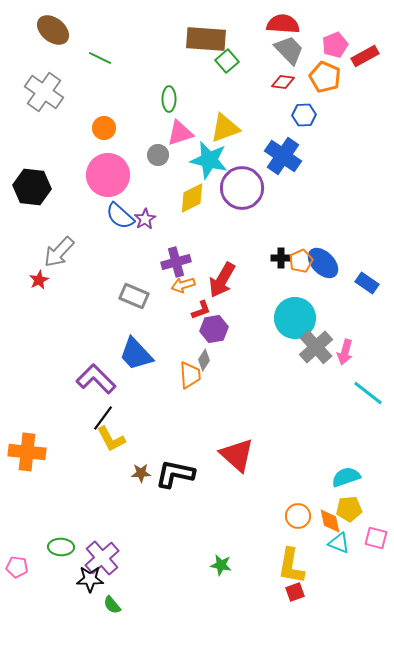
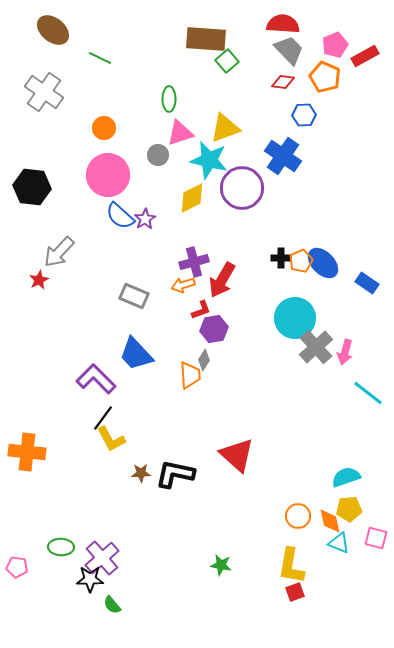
purple cross at (176, 262): moved 18 px right
